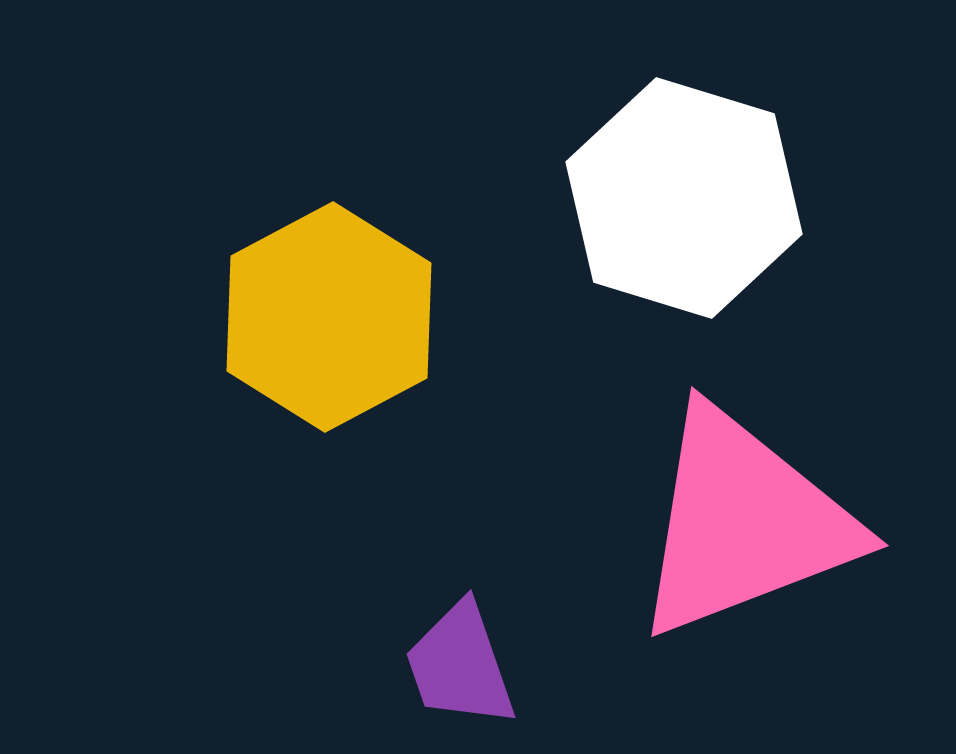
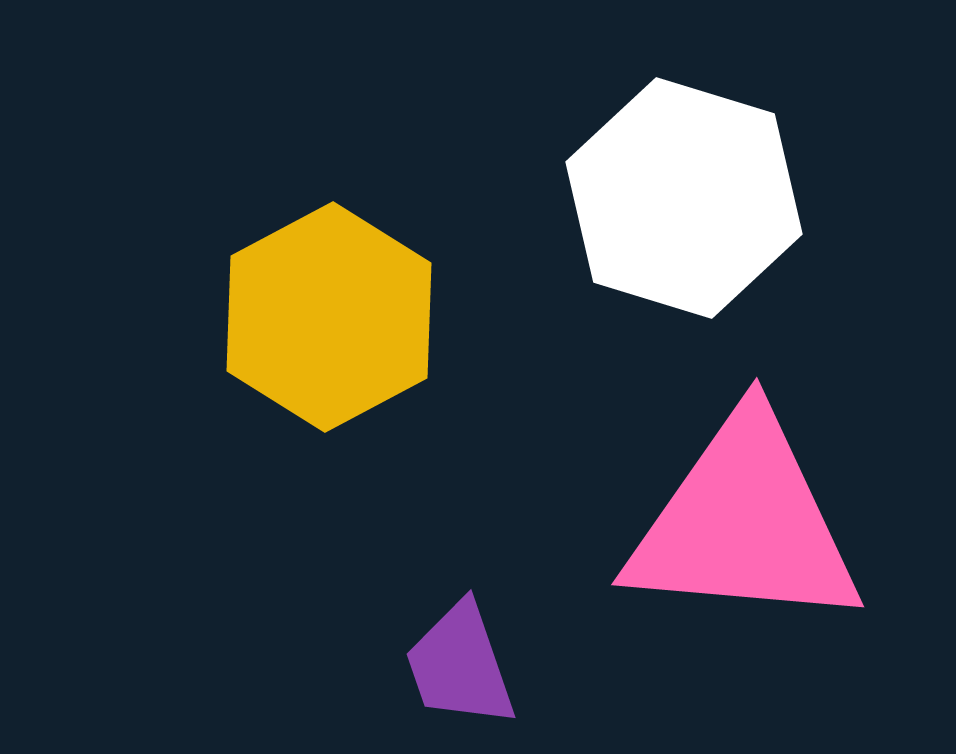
pink triangle: rotated 26 degrees clockwise
